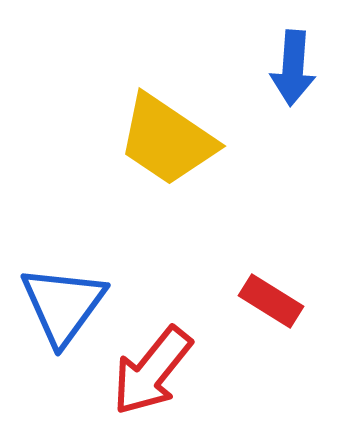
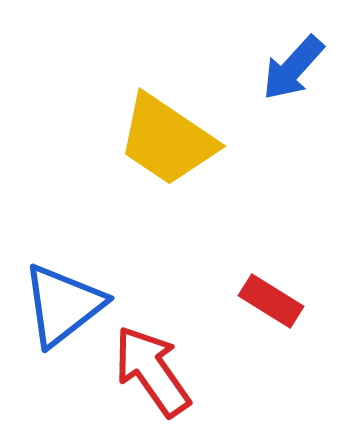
blue arrow: rotated 38 degrees clockwise
blue triangle: rotated 16 degrees clockwise
red arrow: rotated 106 degrees clockwise
